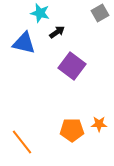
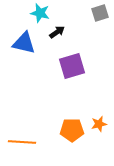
gray square: rotated 12 degrees clockwise
purple square: rotated 36 degrees clockwise
orange star: rotated 14 degrees counterclockwise
orange line: rotated 48 degrees counterclockwise
